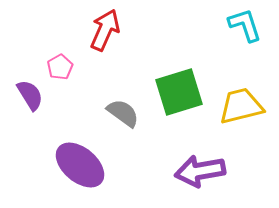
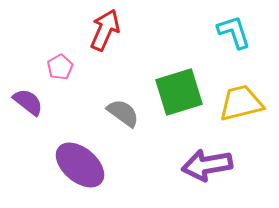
cyan L-shape: moved 11 px left, 7 px down
purple semicircle: moved 2 px left, 7 px down; rotated 20 degrees counterclockwise
yellow trapezoid: moved 3 px up
purple arrow: moved 7 px right, 6 px up
